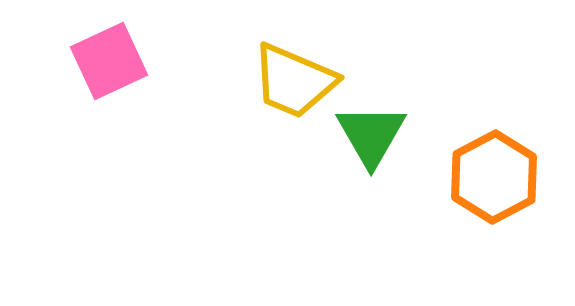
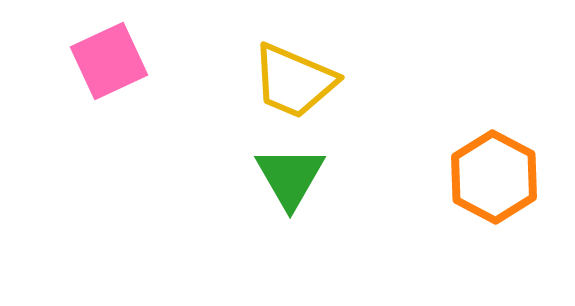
green triangle: moved 81 px left, 42 px down
orange hexagon: rotated 4 degrees counterclockwise
